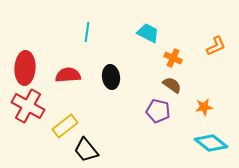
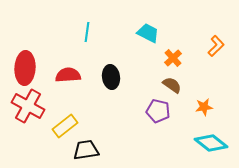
orange L-shape: rotated 20 degrees counterclockwise
orange cross: rotated 24 degrees clockwise
black trapezoid: rotated 120 degrees clockwise
